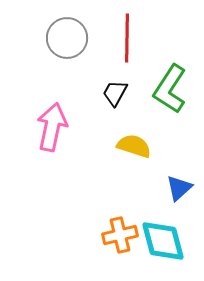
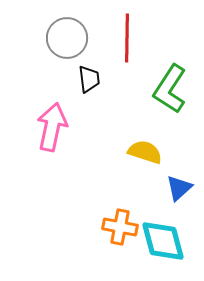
black trapezoid: moved 26 px left, 14 px up; rotated 144 degrees clockwise
yellow semicircle: moved 11 px right, 6 px down
orange cross: moved 8 px up; rotated 24 degrees clockwise
